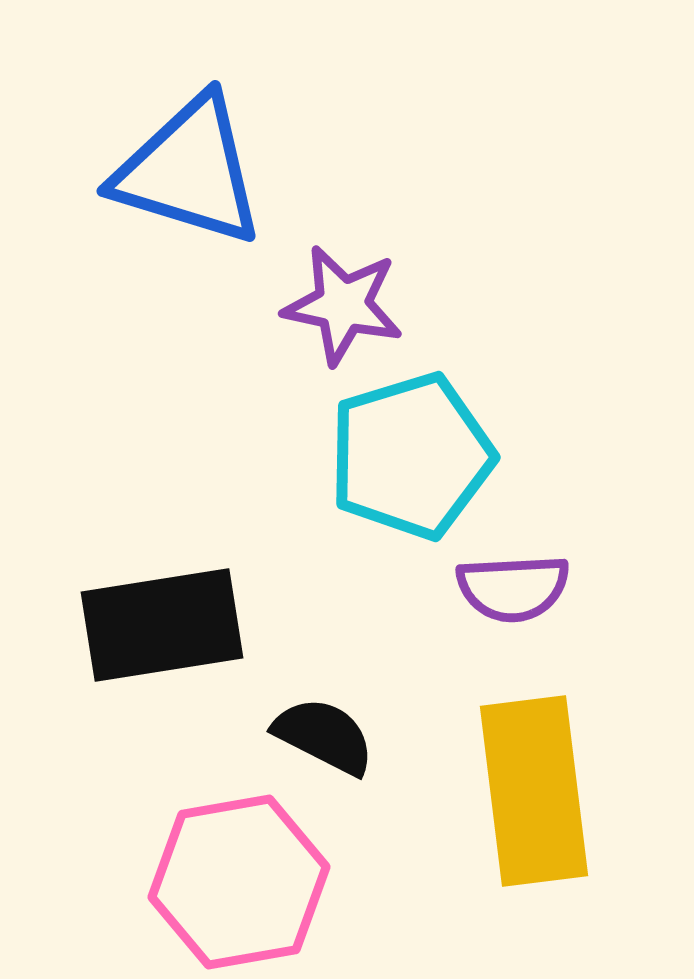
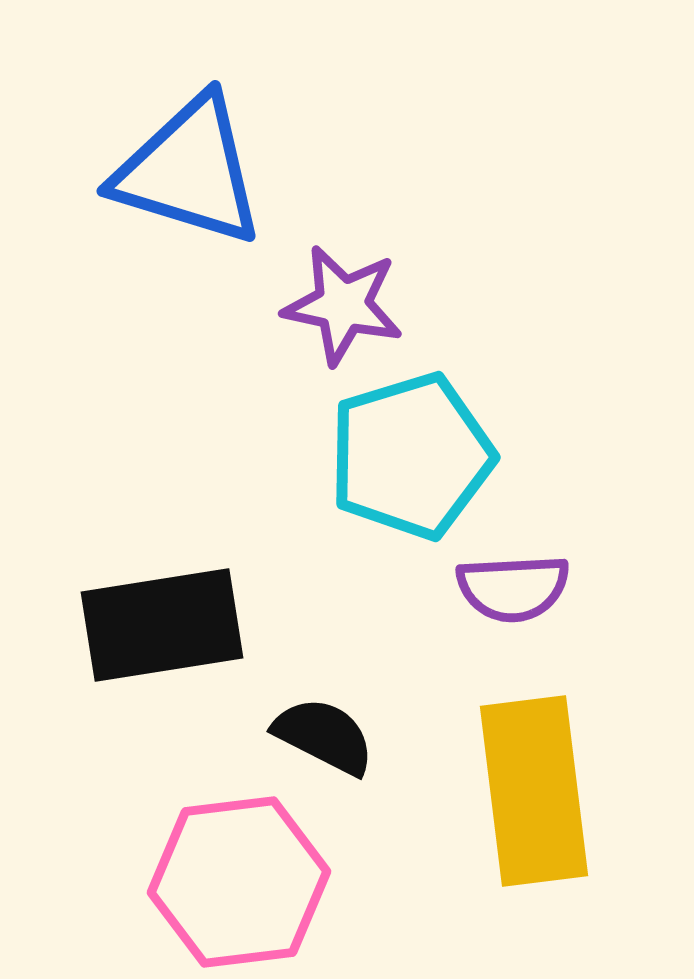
pink hexagon: rotated 3 degrees clockwise
